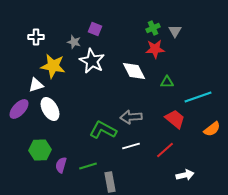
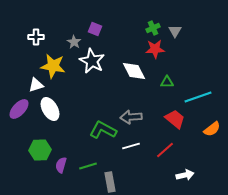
gray star: rotated 16 degrees clockwise
